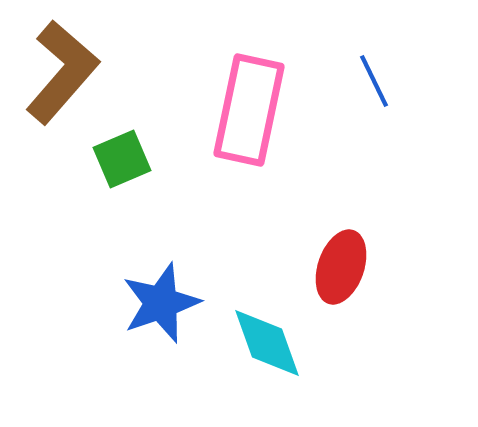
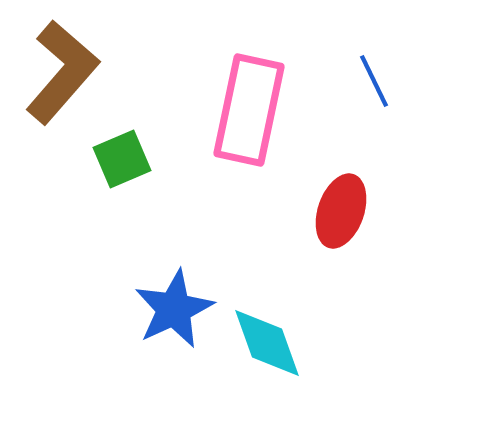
red ellipse: moved 56 px up
blue star: moved 13 px right, 6 px down; rotated 6 degrees counterclockwise
